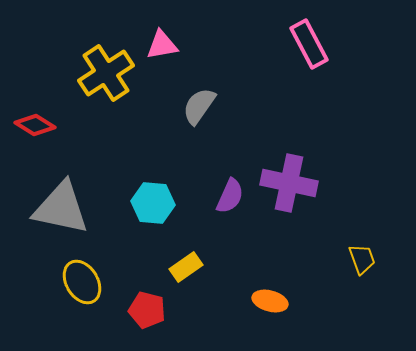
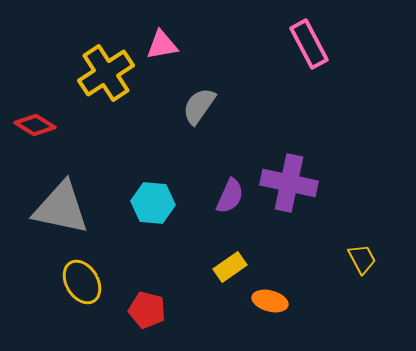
yellow trapezoid: rotated 8 degrees counterclockwise
yellow rectangle: moved 44 px right
